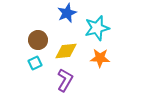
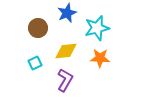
brown circle: moved 12 px up
